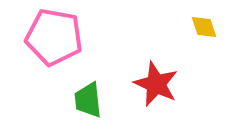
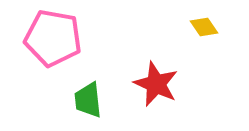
yellow diamond: rotated 16 degrees counterclockwise
pink pentagon: moved 1 px left, 1 px down
